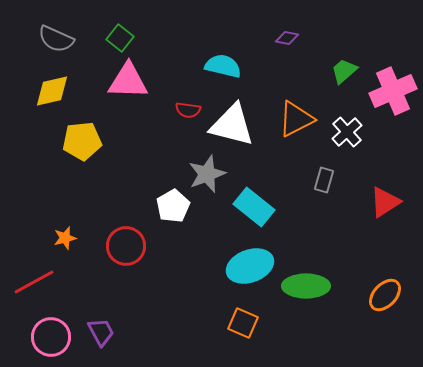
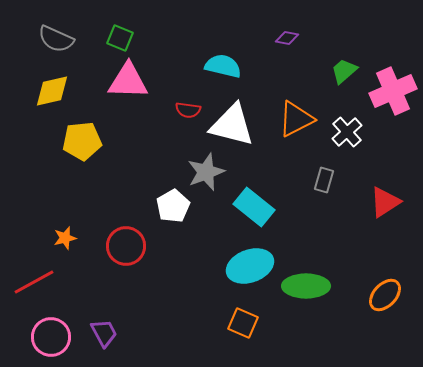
green square: rotated 16 degrees counterclockwise
gray star: moved 1 px left, 2 px up
purple trapezoid: moved 3 px right, 1 px down
